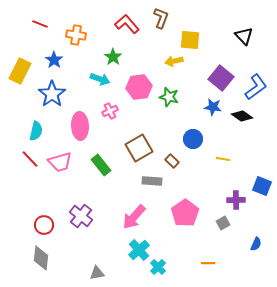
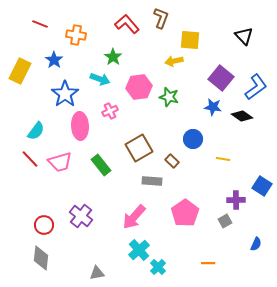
blue star at (52, 94): moved 13 px right
cyan semicircle at (36, 131): rotated 24 degrees clockwise
blue square at (262, 186): rotated 12 degrees clockwise
gray square at (223, 223): moved 2 px right, 2 px up
